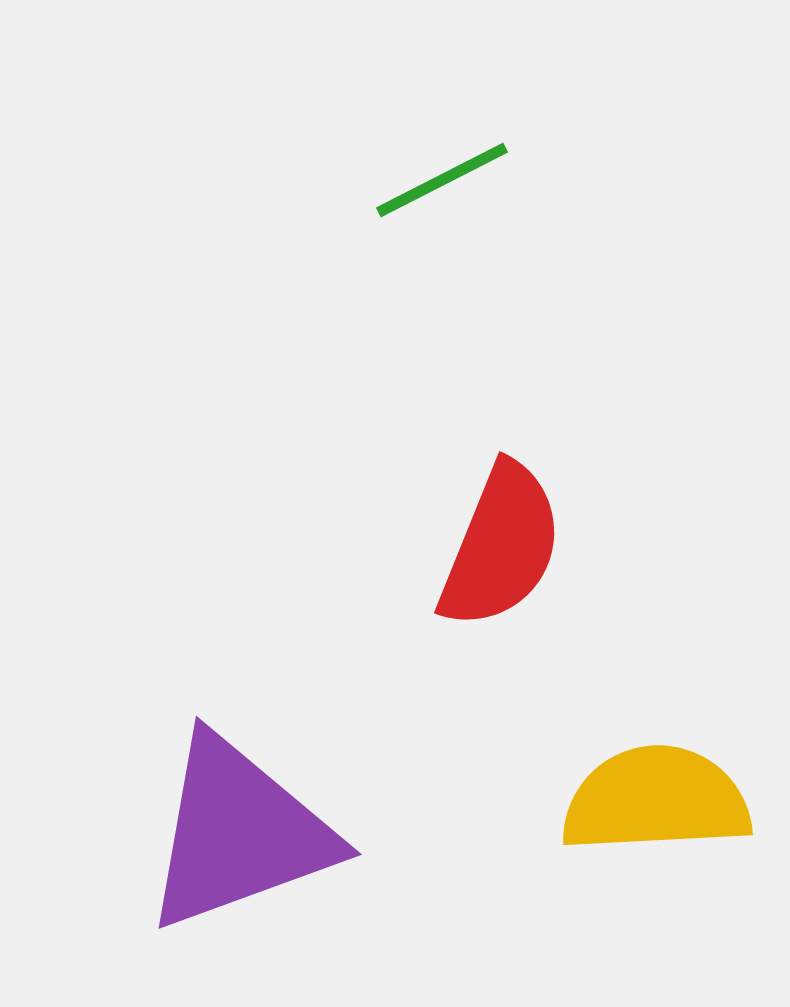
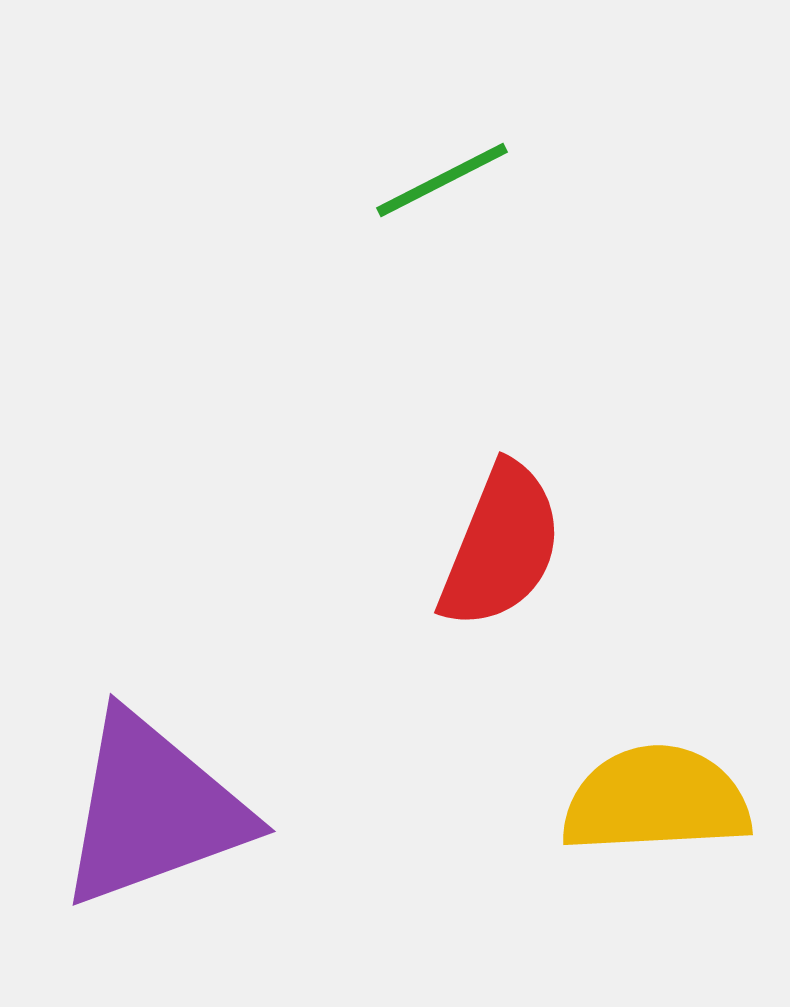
purple triangle: moved 86 px left, 23 px up
